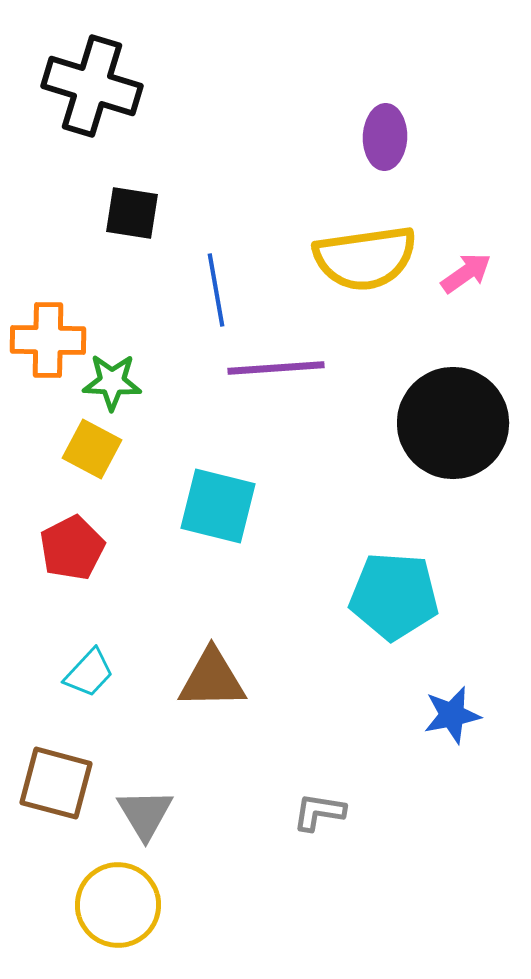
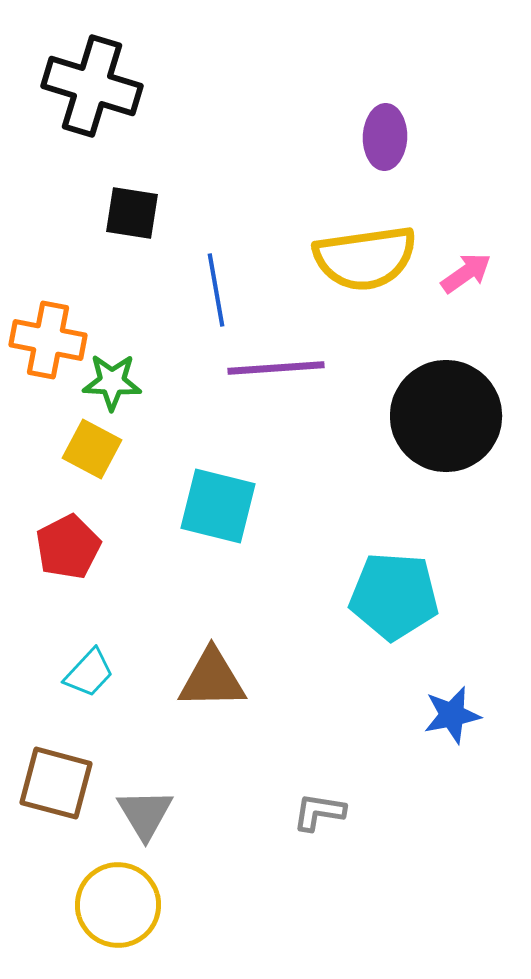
orange cross: rotated 10 degrees clockwise
black circle: moved 7 px left, 7 px up
red pentagon: moved 4 px left, 1 px up
